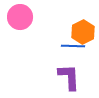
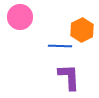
orange hexagon: moved 1 px left, 2 px up
blue line: moved 13 px left
